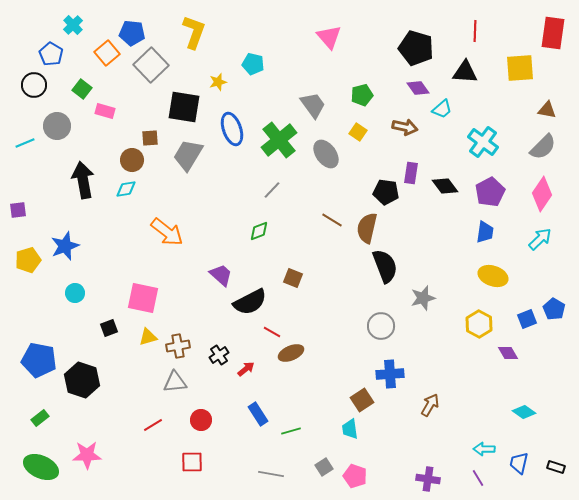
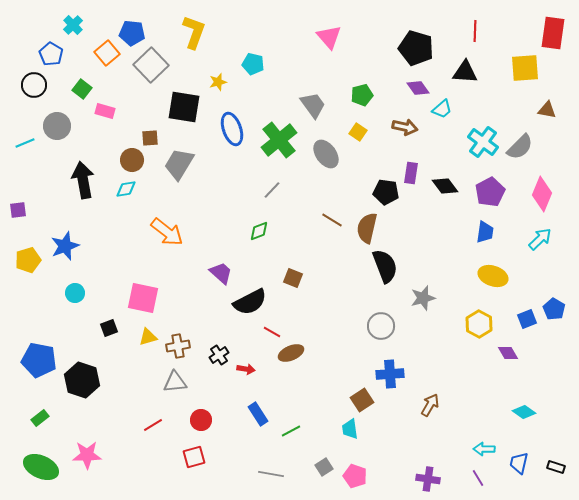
yellow square at (520, 68): moved 5 px right
gray semicircle at (543, 147): moved 23 px left
gray trapezoid at (188, 155): moved 9 px left, 9 px down
pink diamond at (542, 194): rotated 12 degrees counterclockwise
purple trapezoid at (221, 275): moved 2 px up
red arrow at (246, 369): rotated 48 degrees clockwise
green line at (291, 431): rotated 12 degrees counterclockwise
red square at (192, 462): moved 2 px right, 5 px up; rotated 15 degrees counterclockwise
